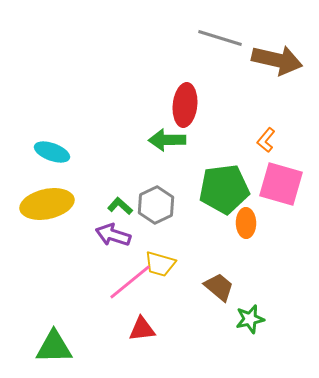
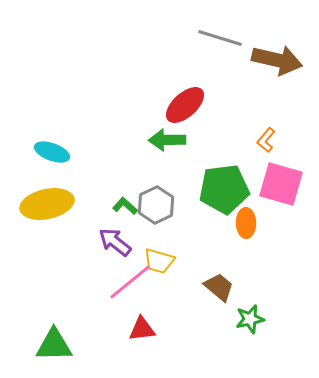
red ellipse: rotated 42 degrees clockwise
green L-shape: moved 5 px right
purple arrow: moved 2 px right, 7 px down; rotated 20 degrees clockwise
yellow trapezoid: moved 1 px left, 3 px up
green triangle: moved 2 px up
